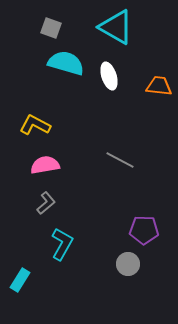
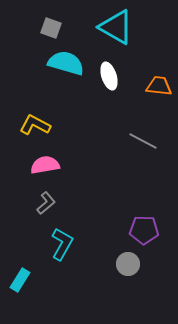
gray line: moved 23 px right, 19 px up
